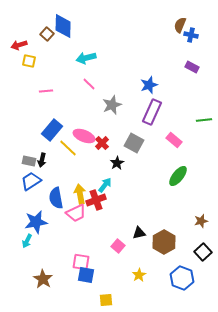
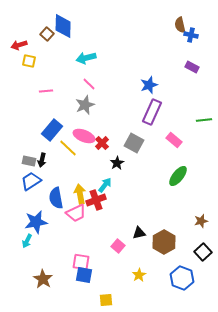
brown semicircle at (180, 25): rotated 35 degrees counterclockwise
gray star at (112, 105): moved 27 px left
blue square at (86, 275): moved 2 px left
